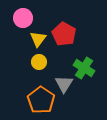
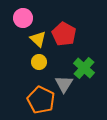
yellow triangle: rotated 24 degrees counterclockwise
green cross: rotated 10 degrees clockwise
orange pentagon: rotated 8 degrees counterclockwise
